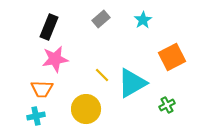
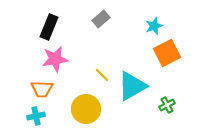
cyan star: moved 11 px right, 6 px down; rotated 12 degrees clockwise
orange square: moved 5 px left, 4 px up
cyan triangle: moved 3 px down
